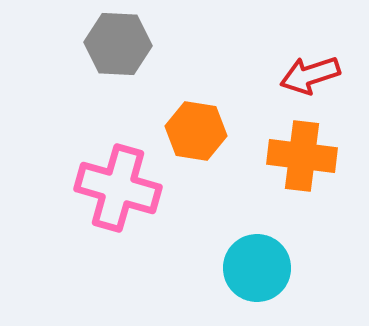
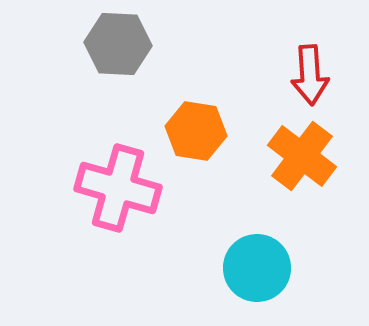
red arrow: rotated 76 degrees counterclockwise
orange cross: rotated 30 degrees clockwise
